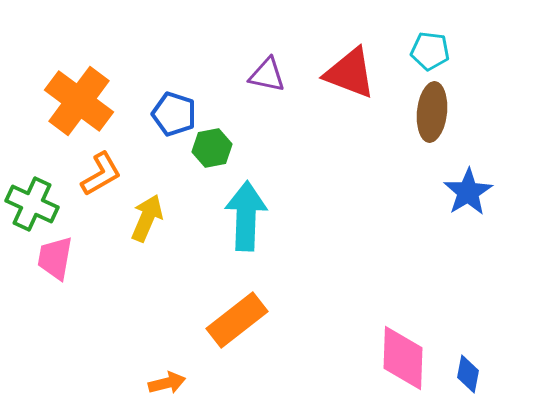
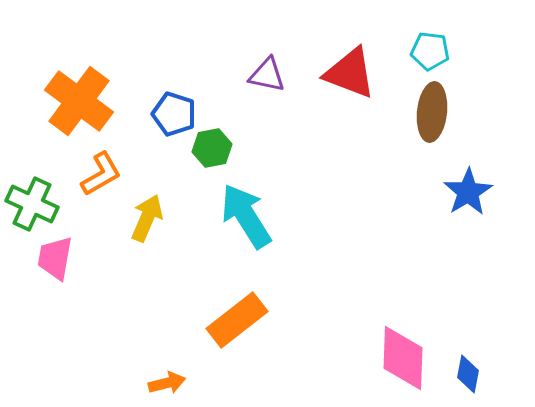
cyan arrow: rotated 34 degrees counterclockwise
